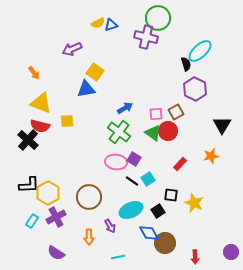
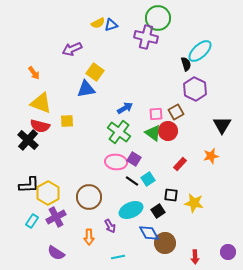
yellow star at (194, 203): rotated 12 degrees counterclockwise
purple circle at (231, 252): moved 3 px left
